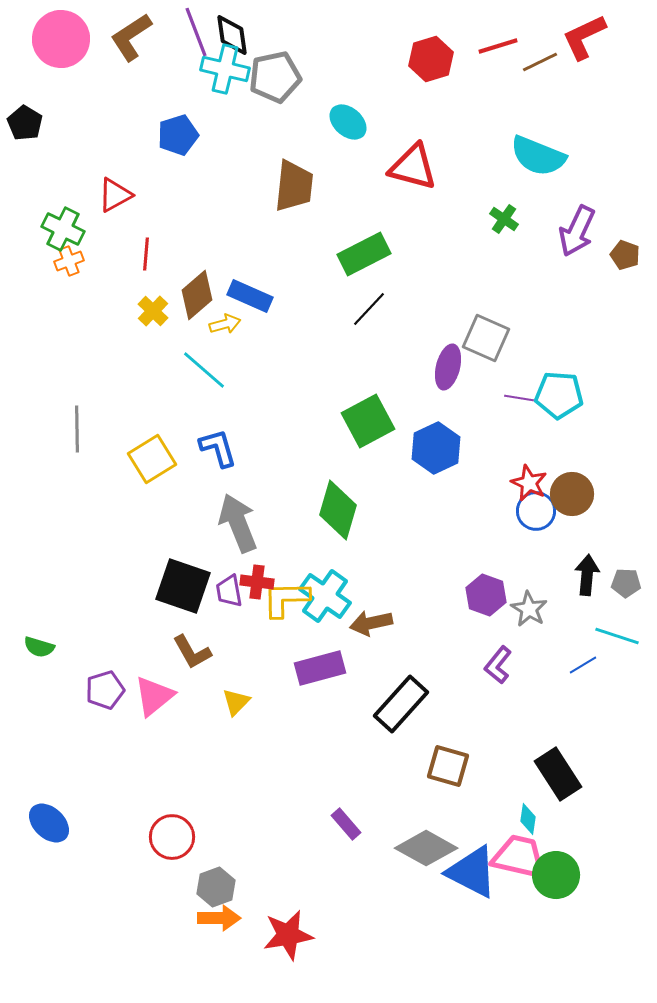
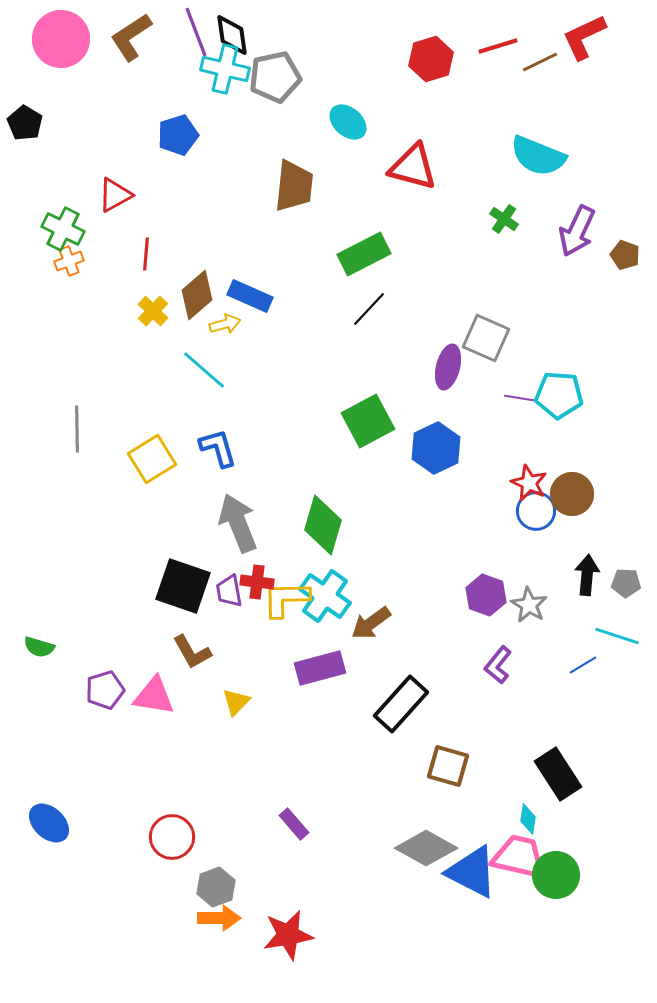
green diamond at (338, 510): moved 15 px left, 15 px down
gray star at (529, 609): moved 4 px up
brown arrow at (371, 623): rotated 24 degrees counterclockwise
pink triangle at (154, 696): rotated 48 degrees clockwise
purple rectangle at (346, 824): moved 52 px left
